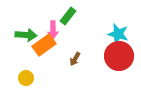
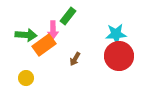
cyan star: moved 2 px left; rotated 20 degrees counterclockwise
